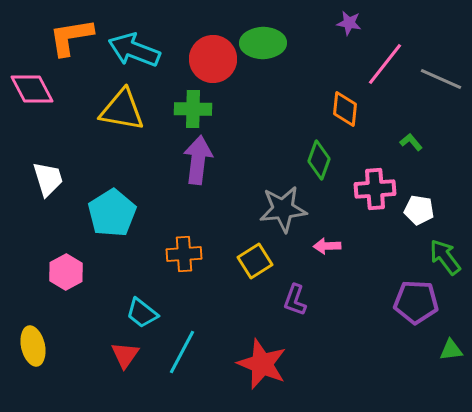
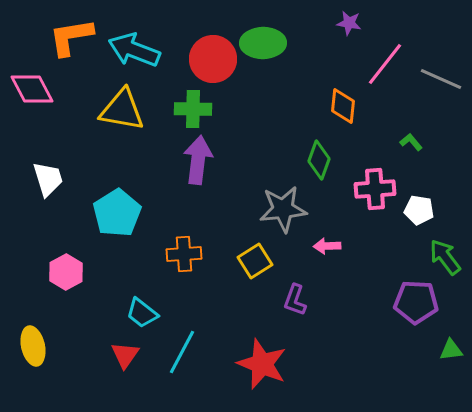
orange diamond: moved 2 px left, 3 px up
cyan pentagon: moved 5 px right
